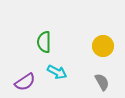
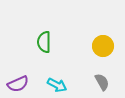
cyan arrow: moved 13 px down
purple semicircle: moved 7 px left, 2 px down; rotated 10 degrees clockwise
